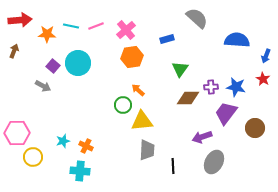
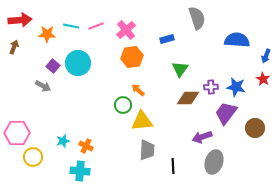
gray semicircle: rotated 30 degrees clockwise
brown arrow: moved 4 px up
gray ellipse: rotated 10 degrees counterclockwise
